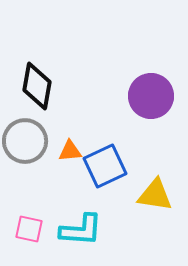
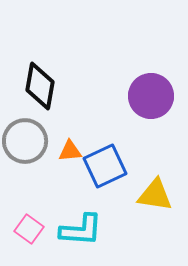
black diamond: moved 3 px right
pink square: rotated 24 degrees clockwise
